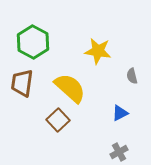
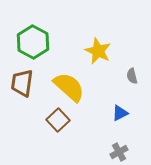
yellow star: rotated 16 degrees clockwise
yellow semicircle: moved 1 px left, 1 px up
